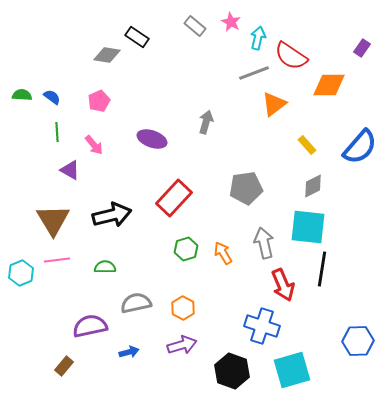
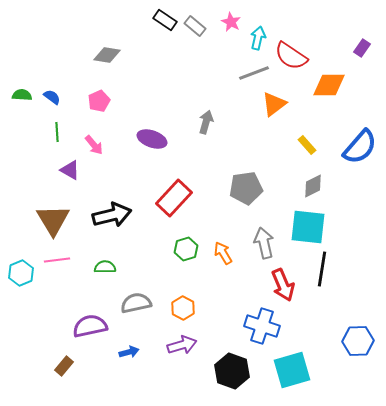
black rectangle at (137, 37): moved 28 px right, 17 px up
